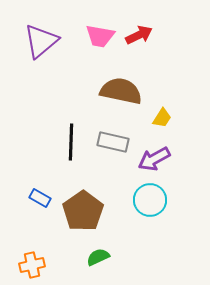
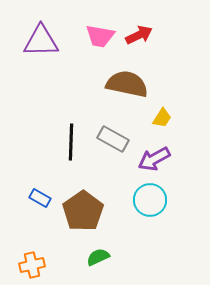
purple triangle: rotated 39 degrees clockwise
brown semicircle: moved 6 px right, 7 px up
gray rectangle: moved 3 px up; rotated 16 degrees clockwise
